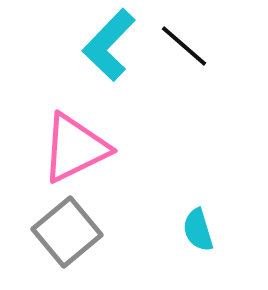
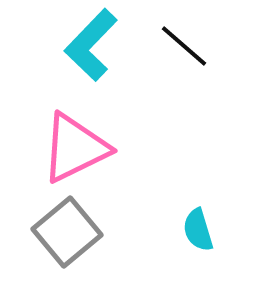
cyan L-shape: moved 18 px left
